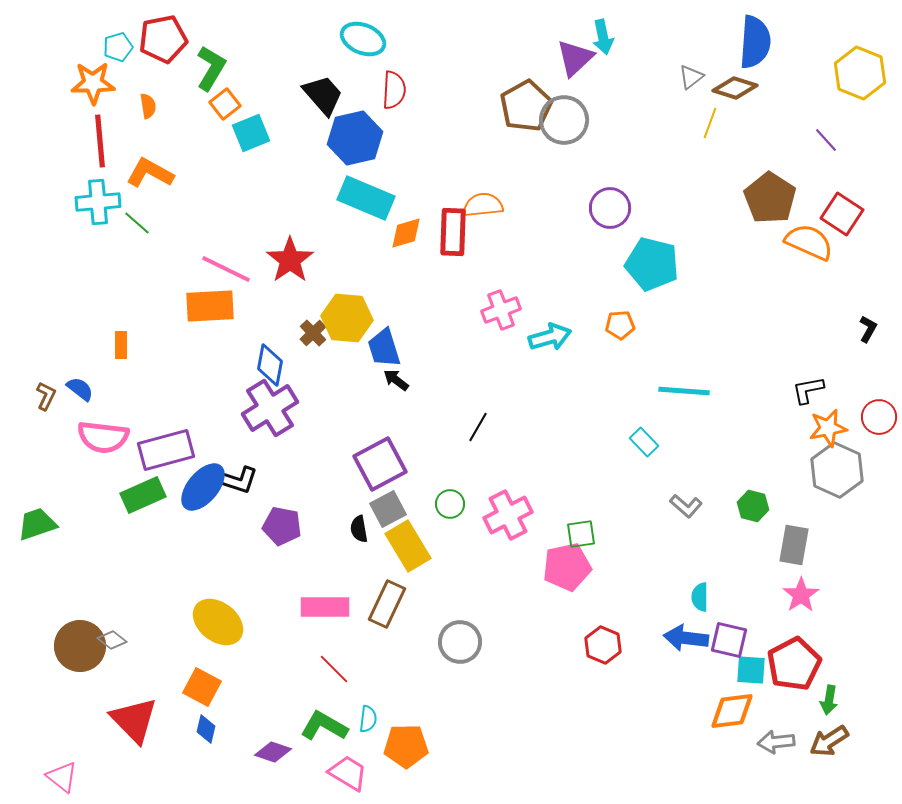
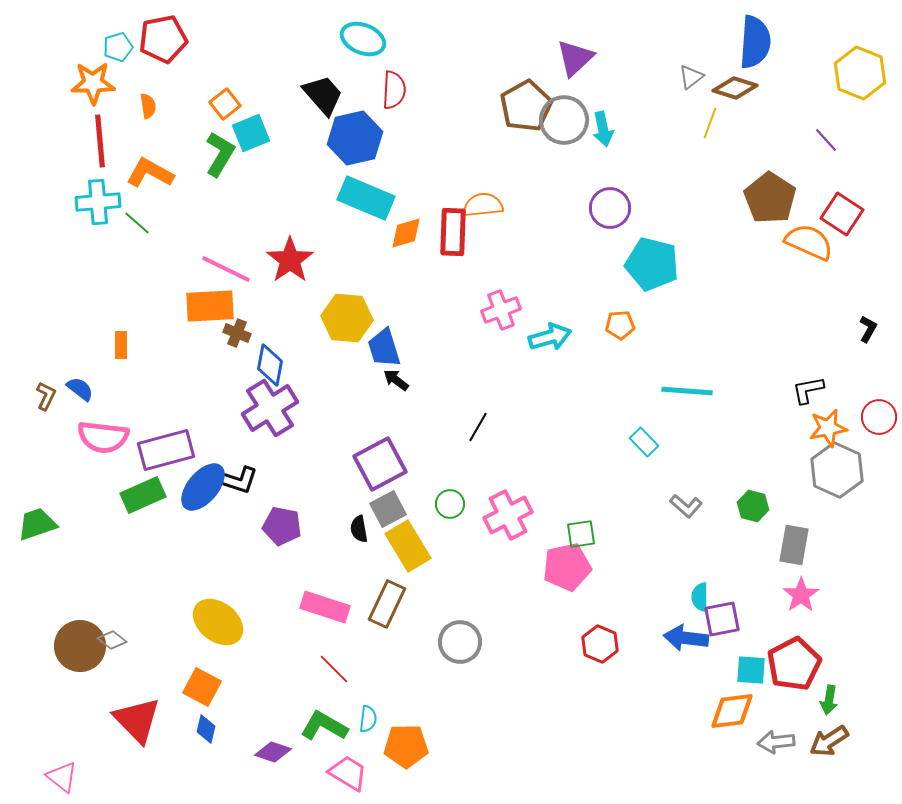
cyan arrow at (603, 37): moved 92 px down
green L-shape at (211, 68): moved 9 px right, 86 px down
brown cross at (313, 333): moved 76 px left; rotated 24 degrees counterclockwise
cyan line at (684, 391): moved 3 px right
pink rectangle at (325, 607): rotated 18 degrees clockwise
purple square at (729, 640): moved 7 px left, 21 px up; rotated 24 degrees counterclockwise
red hexagon at (603, 645): moved 3 px left, 1 px up
red triangle at (134, 720): moved 3 px right
